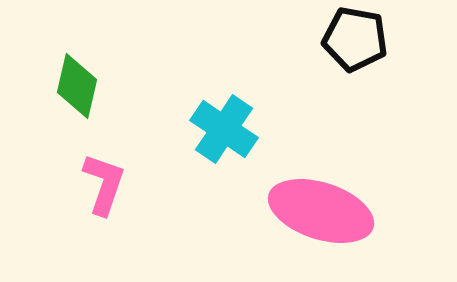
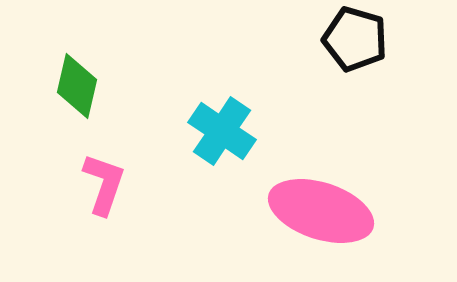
black pentagon: rotated 6 degrees clockwise
cyan cross: moved 2 px left, 2 px down
